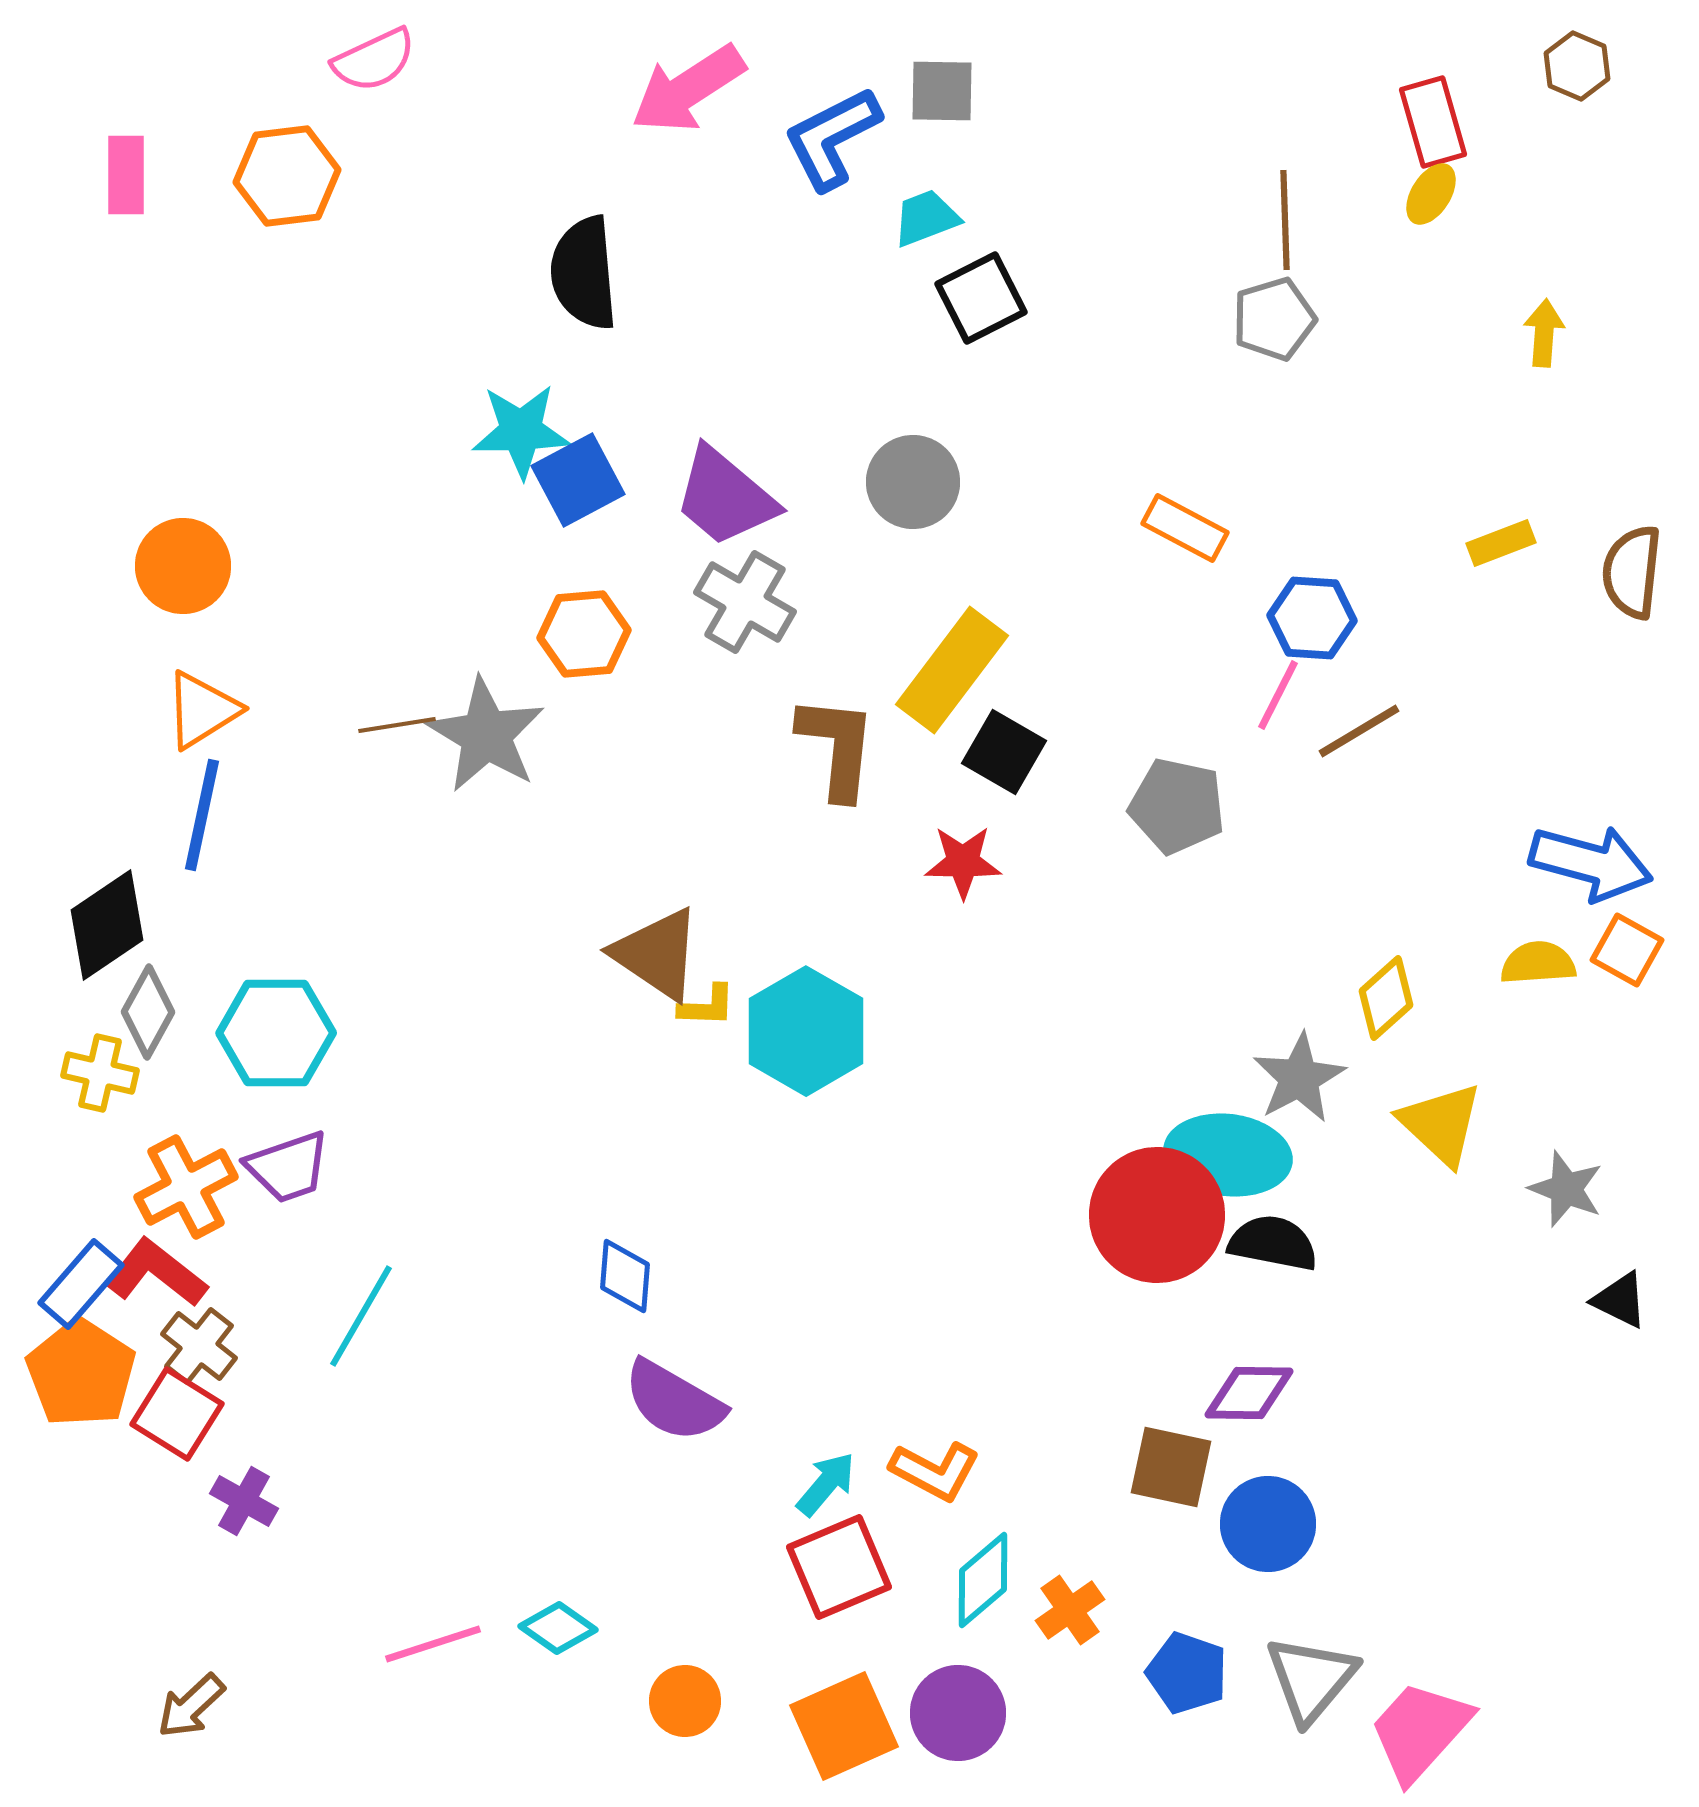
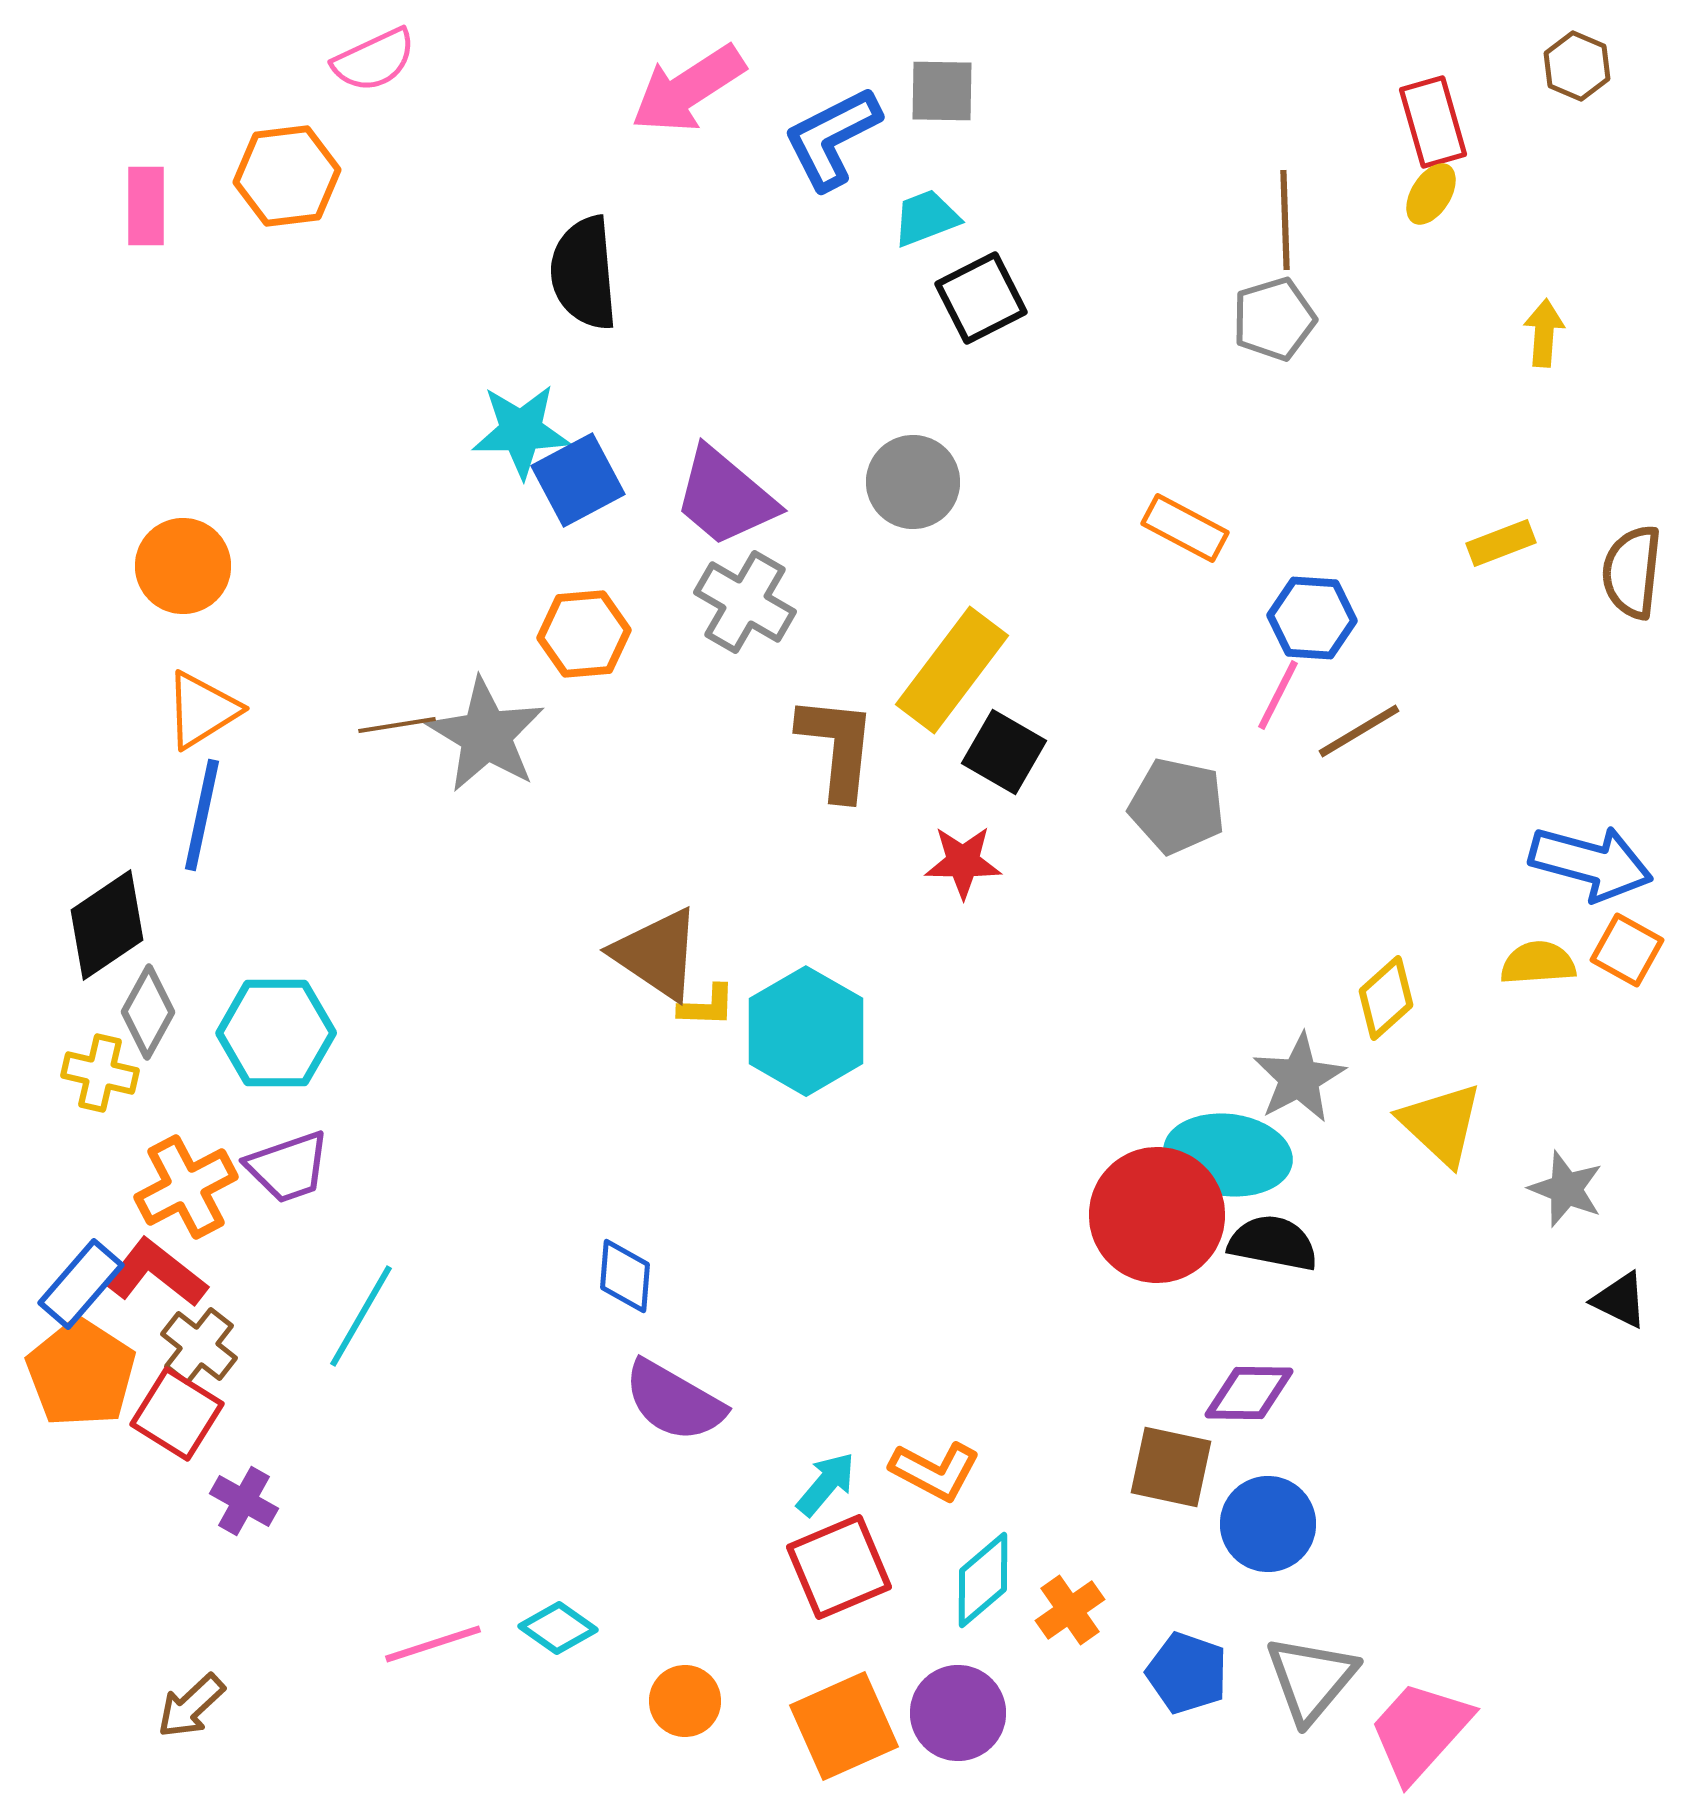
pink rectangle at (126, 175): moved 20 px right, 31 px down
